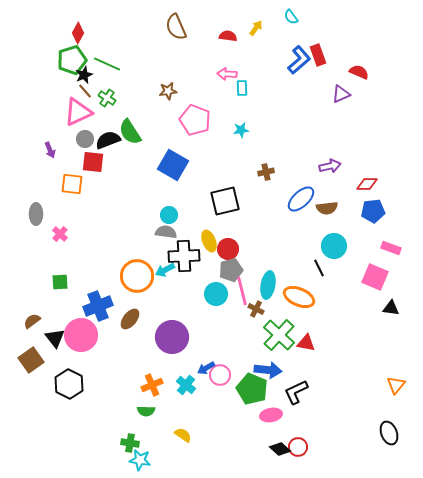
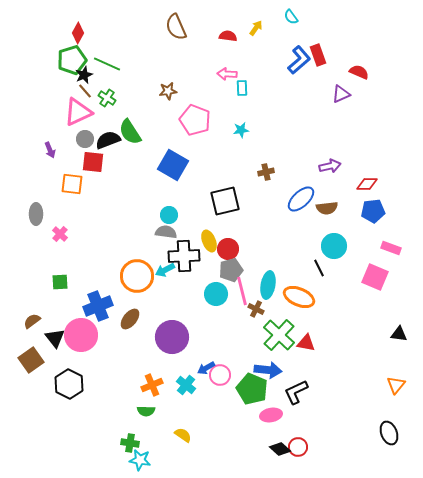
black triangle at (391, 308): moved 8 px right, 26 px down
